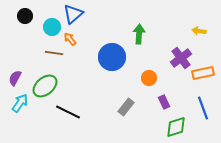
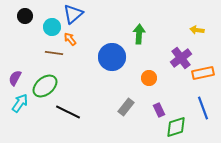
yellow arrow: moved 2 px left, 1 px up
purple rectangle: moved 5 px left, 8 px down
